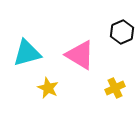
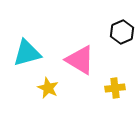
pink triangle: moved 5 px down
yellow cross: rotated 18 degrees clockwise
